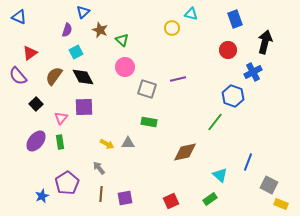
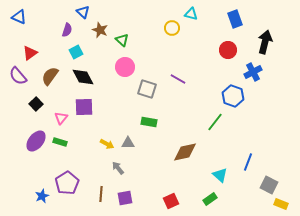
blue triangle at (83, 12): rotated 32 degrees counterclockwise
brown semicircle at (54, 76): moved 4 px left
purple line at (178, 79): rotated 42 degrees clockwise
green rectangle at (60, 142): rotated 64 degrees counterclockwise
gray arrow at (99, 168): moved 19 px right
